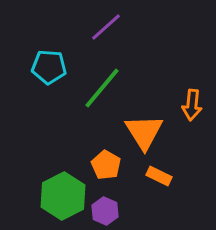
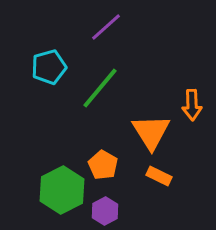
cyan pentagon: rotated 20 degrees counterclockwise
green line: moved 2 px left
orange arrow: rotated 8 degrees counterclockwise
orange triangle: moved 7 px right
orange pentagon: moved 3 px left
green hexagon: moved 1 px left, 6 px up
purple hexagon: rotated 8 degrees clockwise
